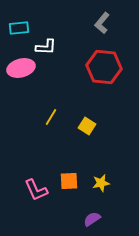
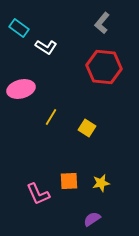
cyan rectangle: rotated 42 degrees clockwise
white L-shape: rotated 30 degrees clockwise
pink ellipse: moved 21 px down
yellow square: moved 2 px down
pink L-shape: moved 2 px right, 4 px down
